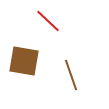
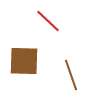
brown square: rotated 8 degrees counterclockwise
